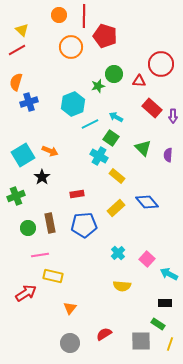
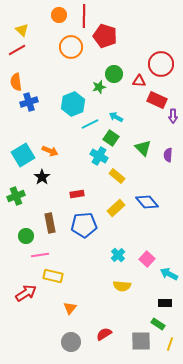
orange semicircle at (16, 82): rotated 24 degrees counterclockwise
green star at (98, 86): moved 1 px right, 1 px down
red rectangle at (152, 108): moved 5 px right, 8 px up; rotated 18 degrees counterclockwise
green circle at (28, 228): moved 2 px left, 8 px down
cyan cross at (118, 253): moved 2 px down
gray circle at (70, 343): moved 1 px right, 1 px up
